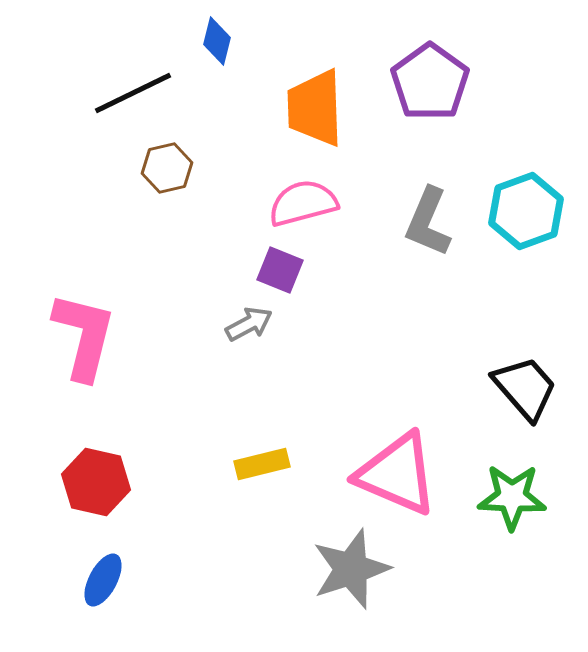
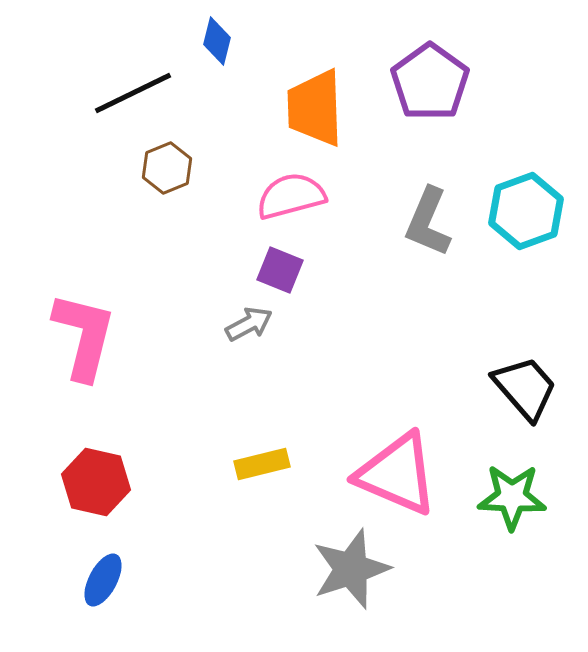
brown hexagon: rotated 9 degrees counterclockwise
pink semicircle: moved 12 px left, 7 px up
